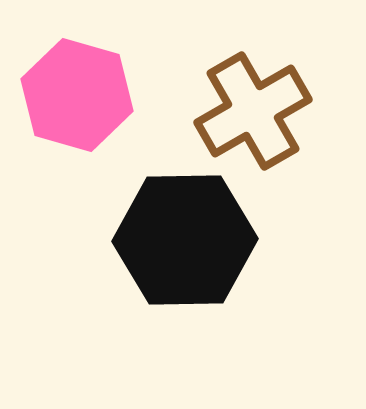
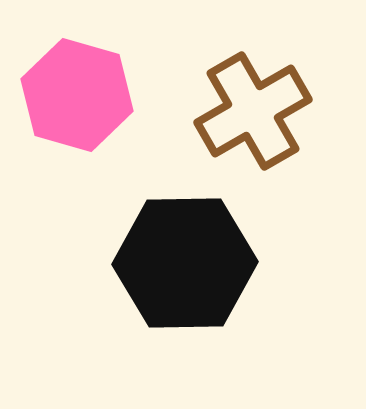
black hexagon: moved 23 px down
